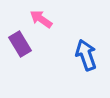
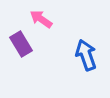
purple rectangle: moved 1 px right
